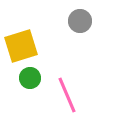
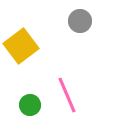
yellow square: rotated 20 degrees counterclockwise
green circle: moved 27 px down
